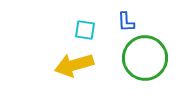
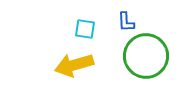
cyan square: moved 1 px up
green circle: moved 1 px right, 2 px up
